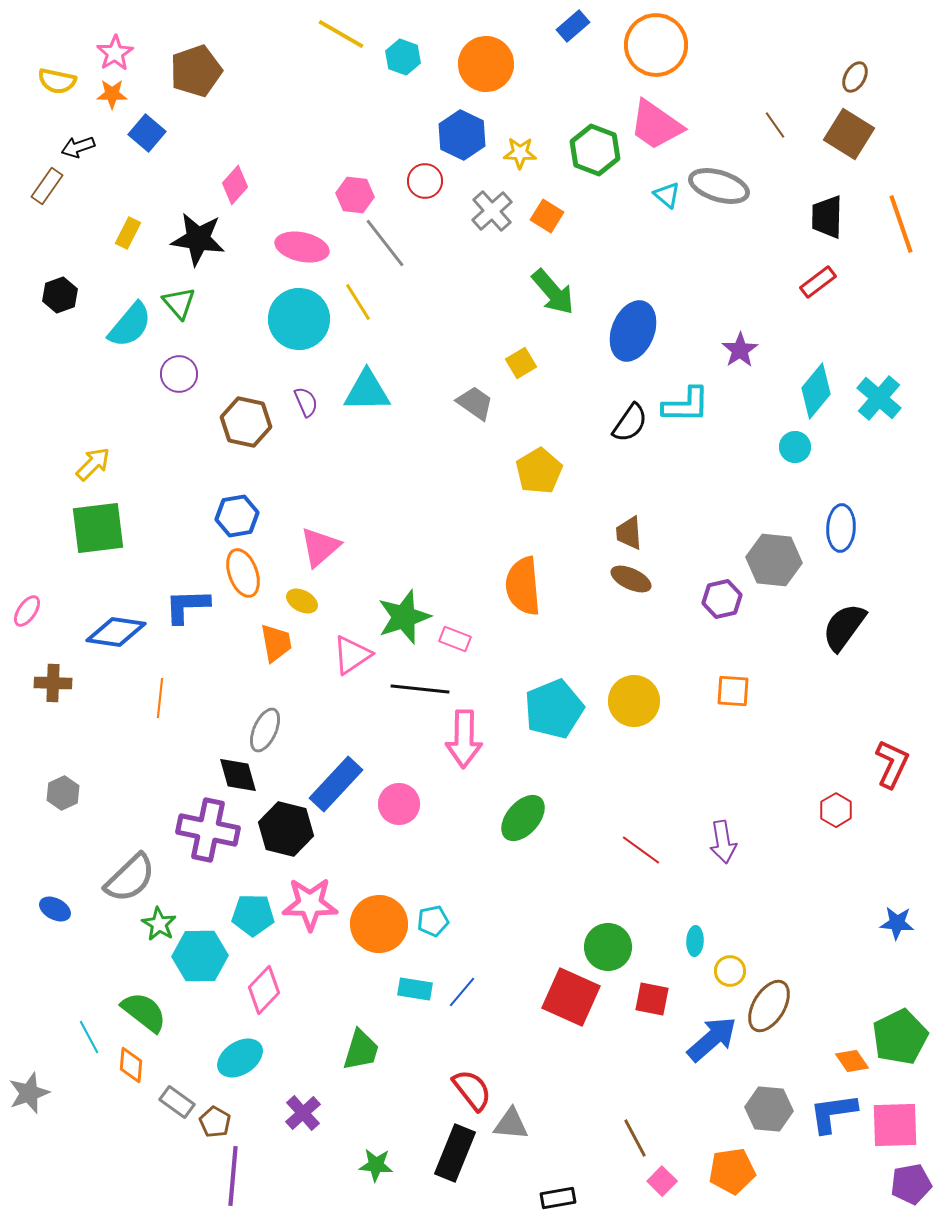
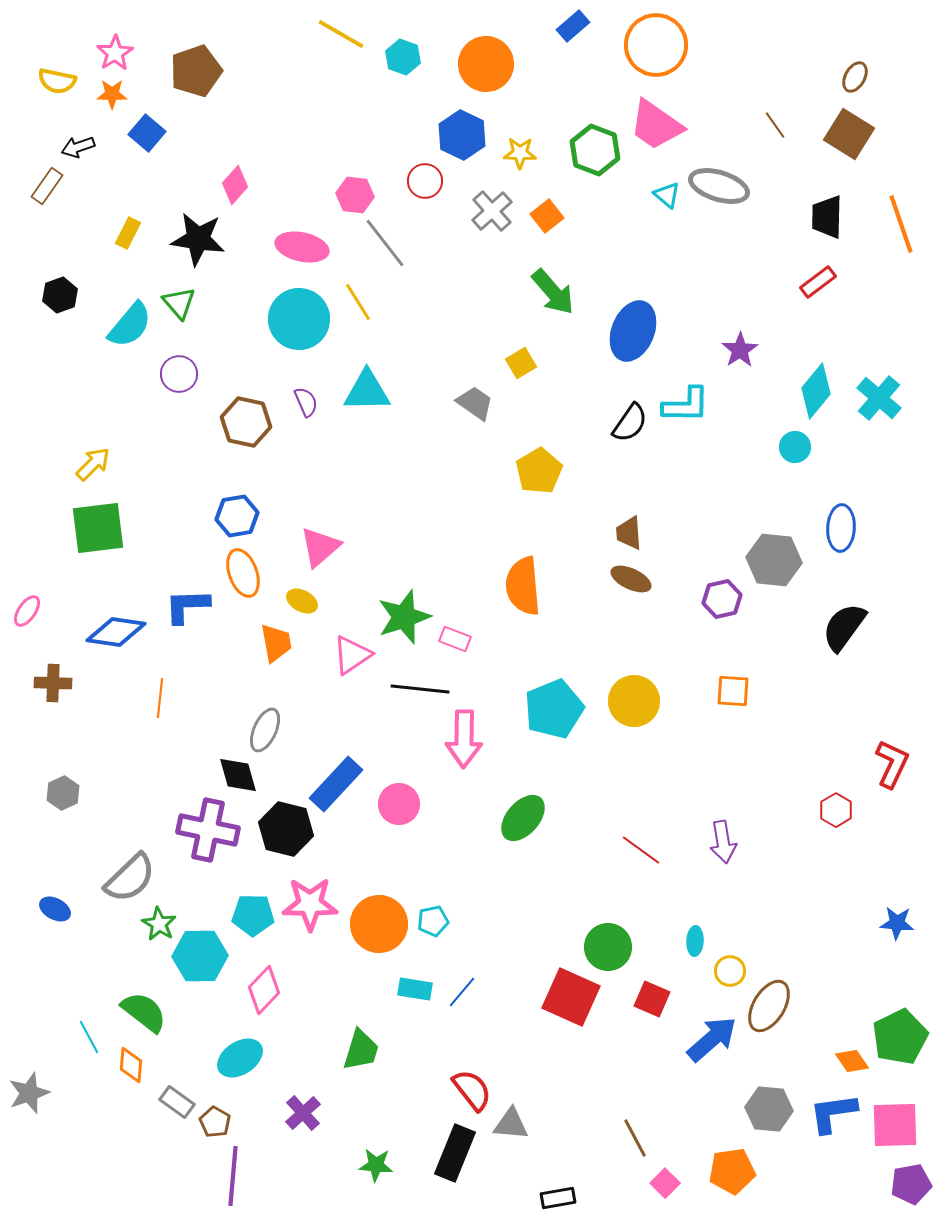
orange square at (547, 216): rotated 20 degrees clockwise
red square at (652, 999): rotated 12 degrees clockwise
pink square at (662, 1181): moved 3 px right, 2 px down
